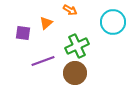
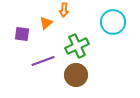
orange arrow: moved 6 px left; rotated 64 degrees clockwise
purple square: moved 1 px left, 1 px down
brown circle: moved 1 px right, 2 px down
